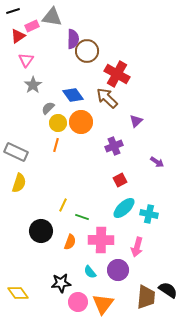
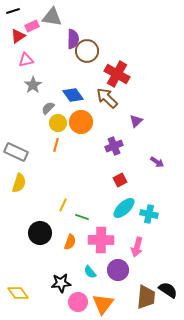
pink triangle: rotated 42 degrees clockwise
black circle: moved 1 px left, 2 px down
